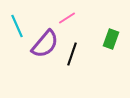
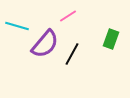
pink line: moved 1 px right, 2 px up
cyan line: rotated 50 degrees counterclockwise
black line: rotated 10 degrees clockwise
